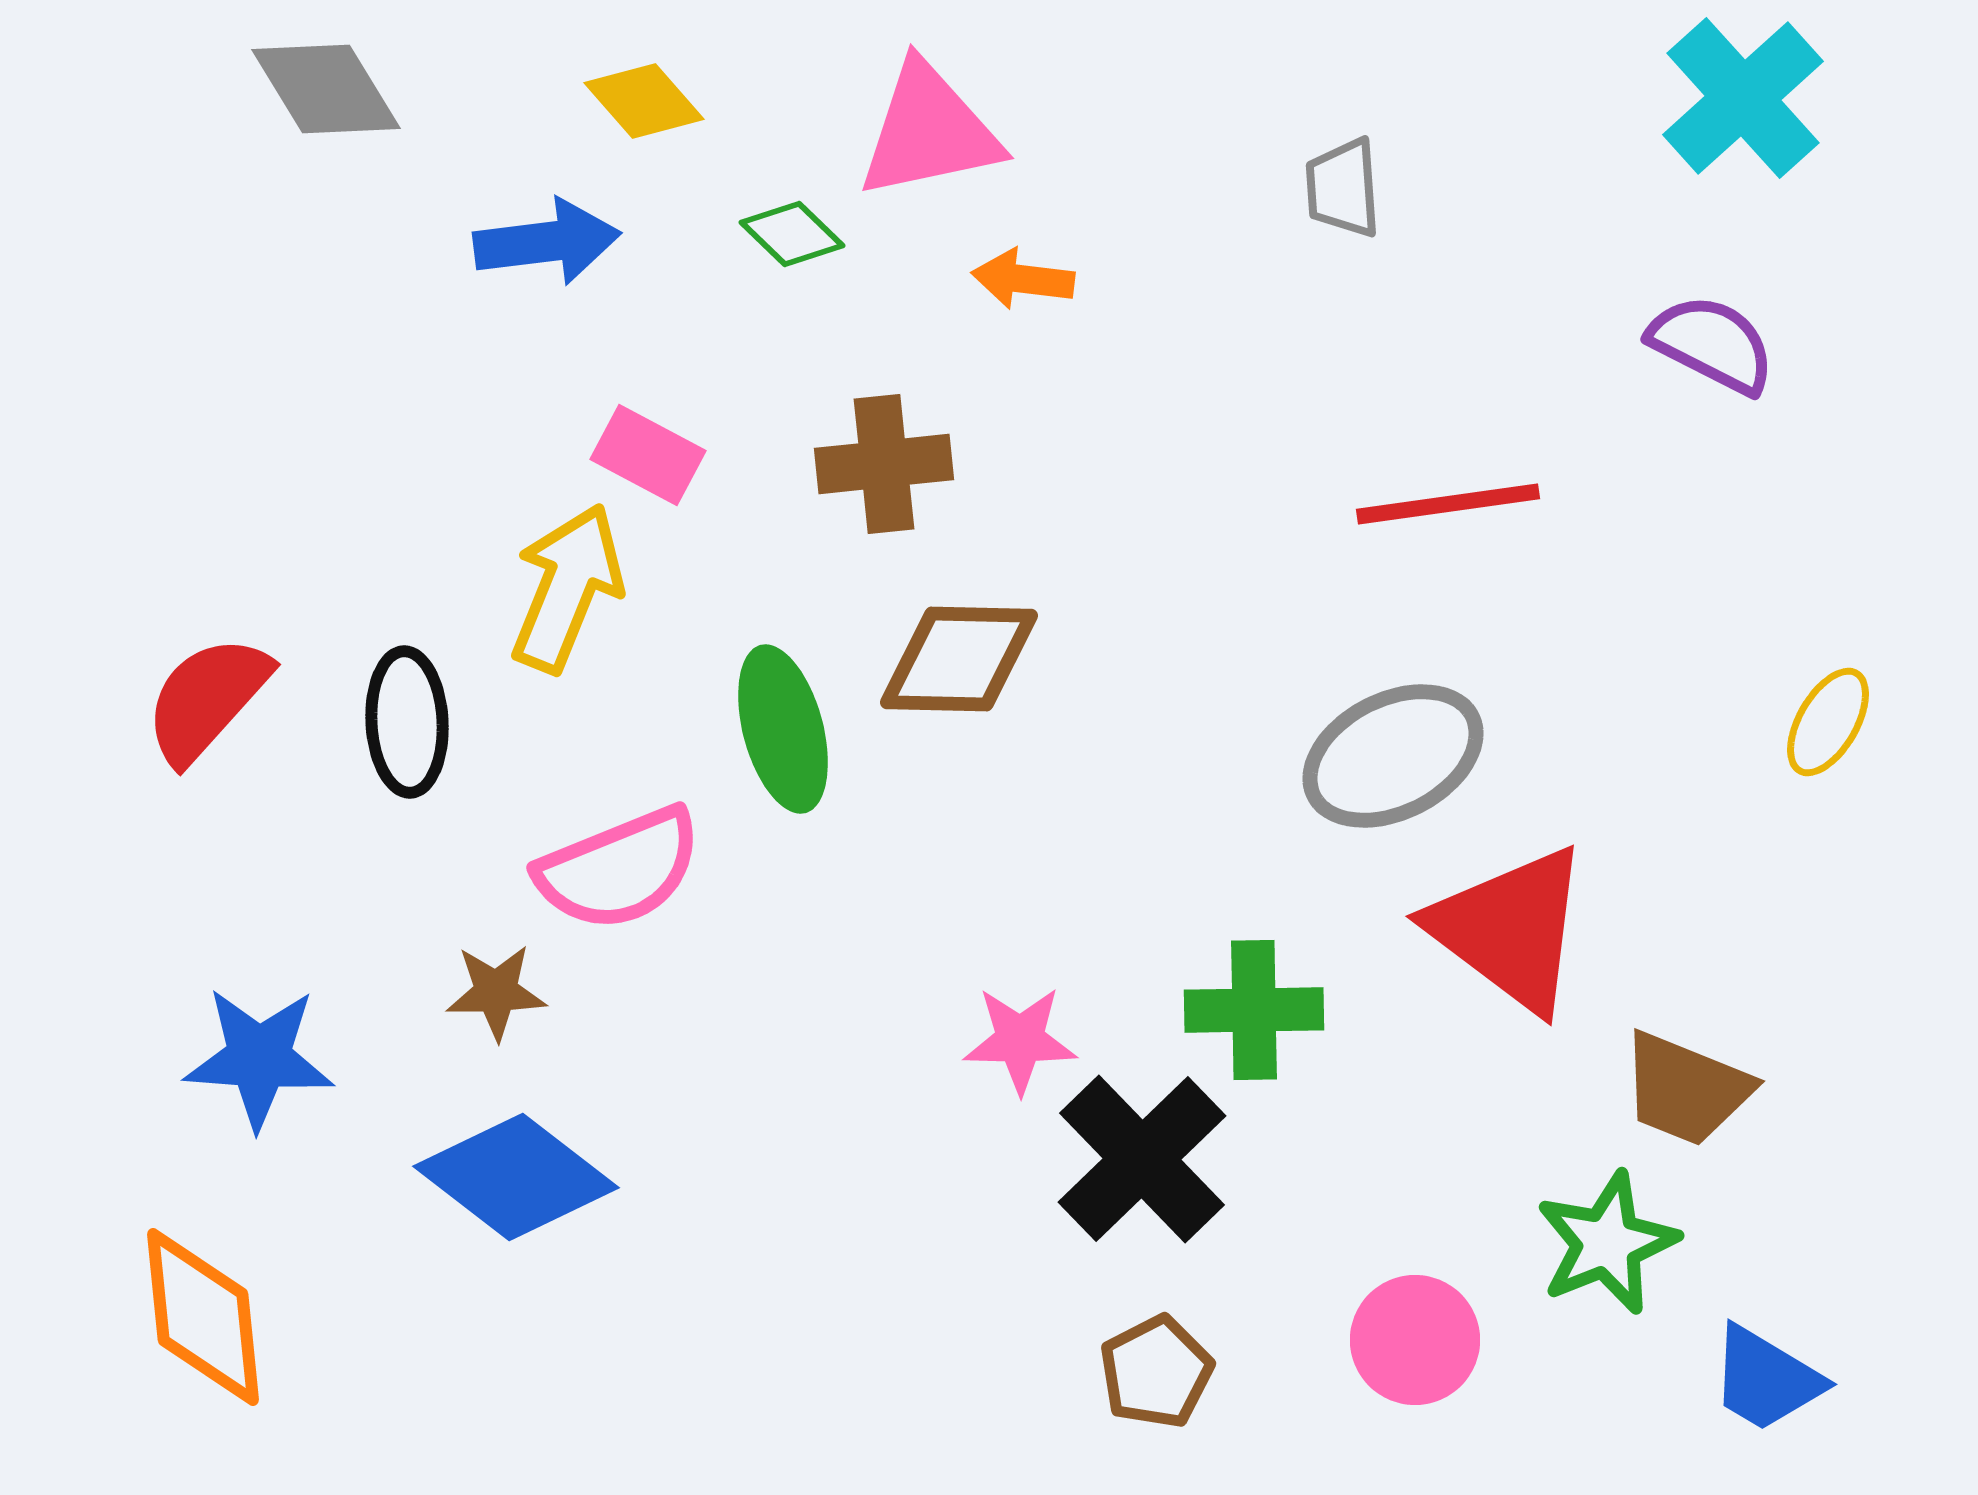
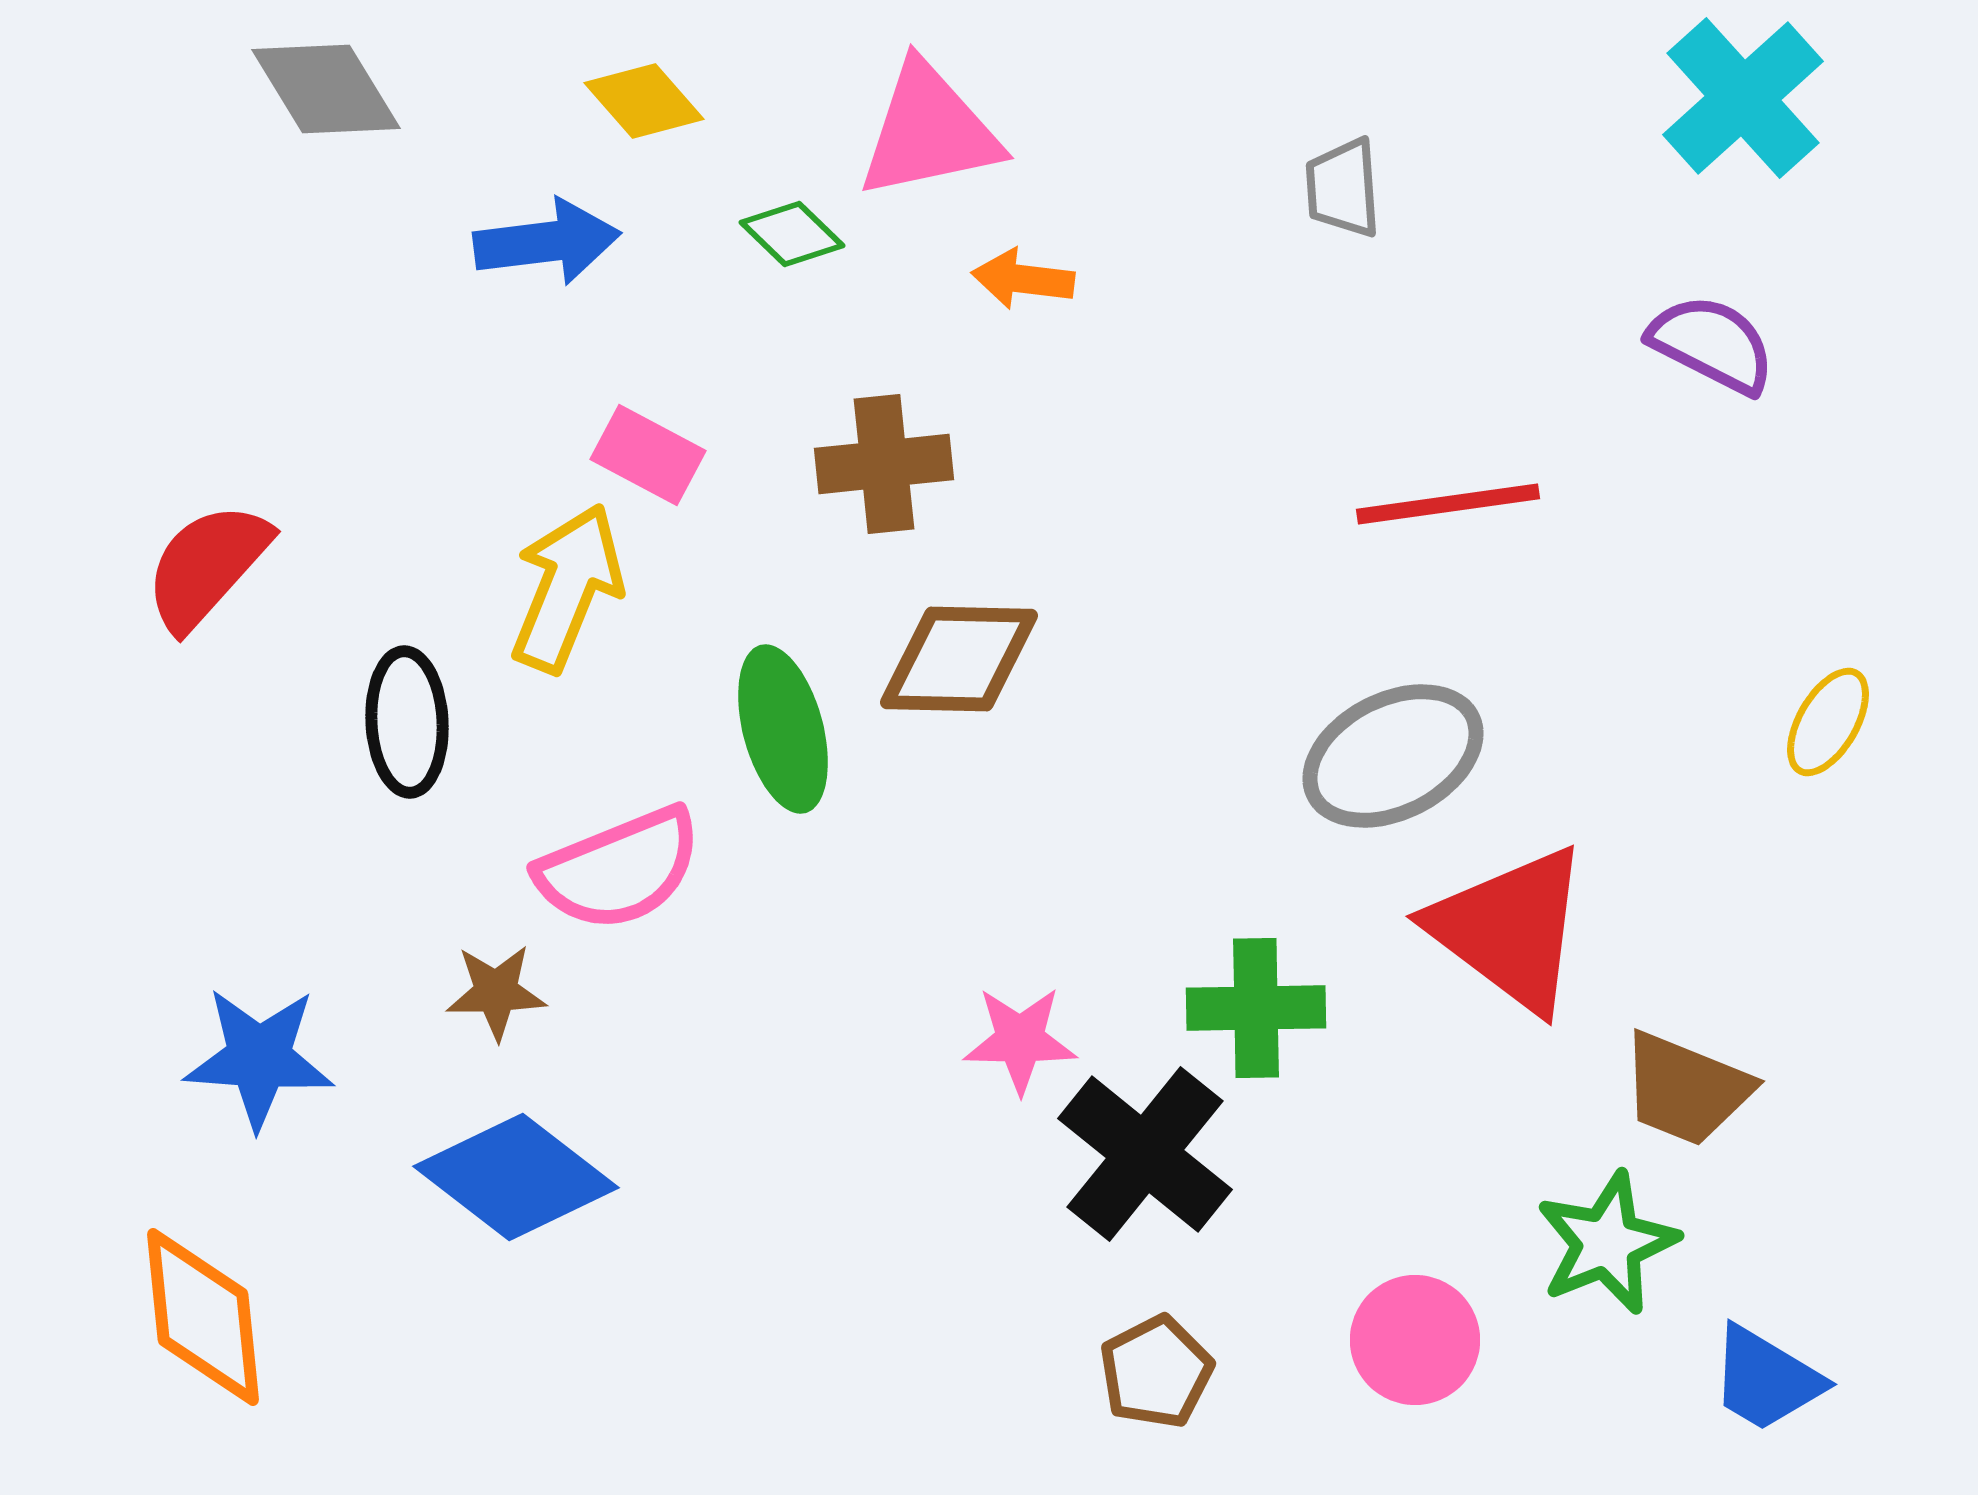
red semicircle: moved 133 px up
green cross: moved 2 px right, 2 px up
black cross: moved 3 px right, 5 px up; rotated 7 degrees counterclockwise
